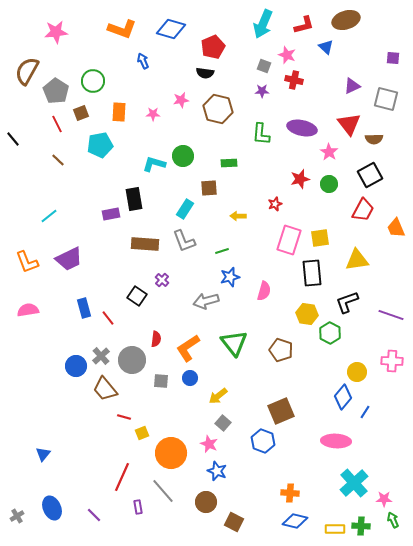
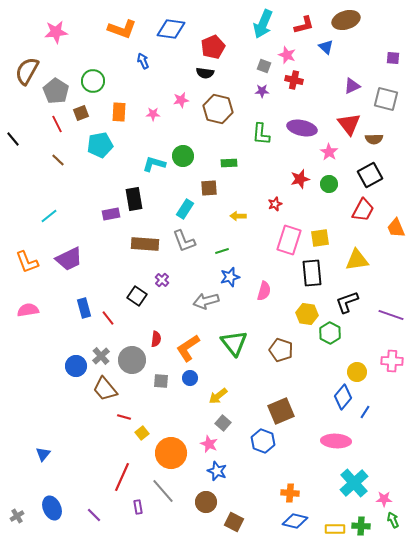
blue diamond at (171, 29): rotated 8 degrees counterclockwise
yellow square at (142, 433): rotated 16 degrees counterclockwise
